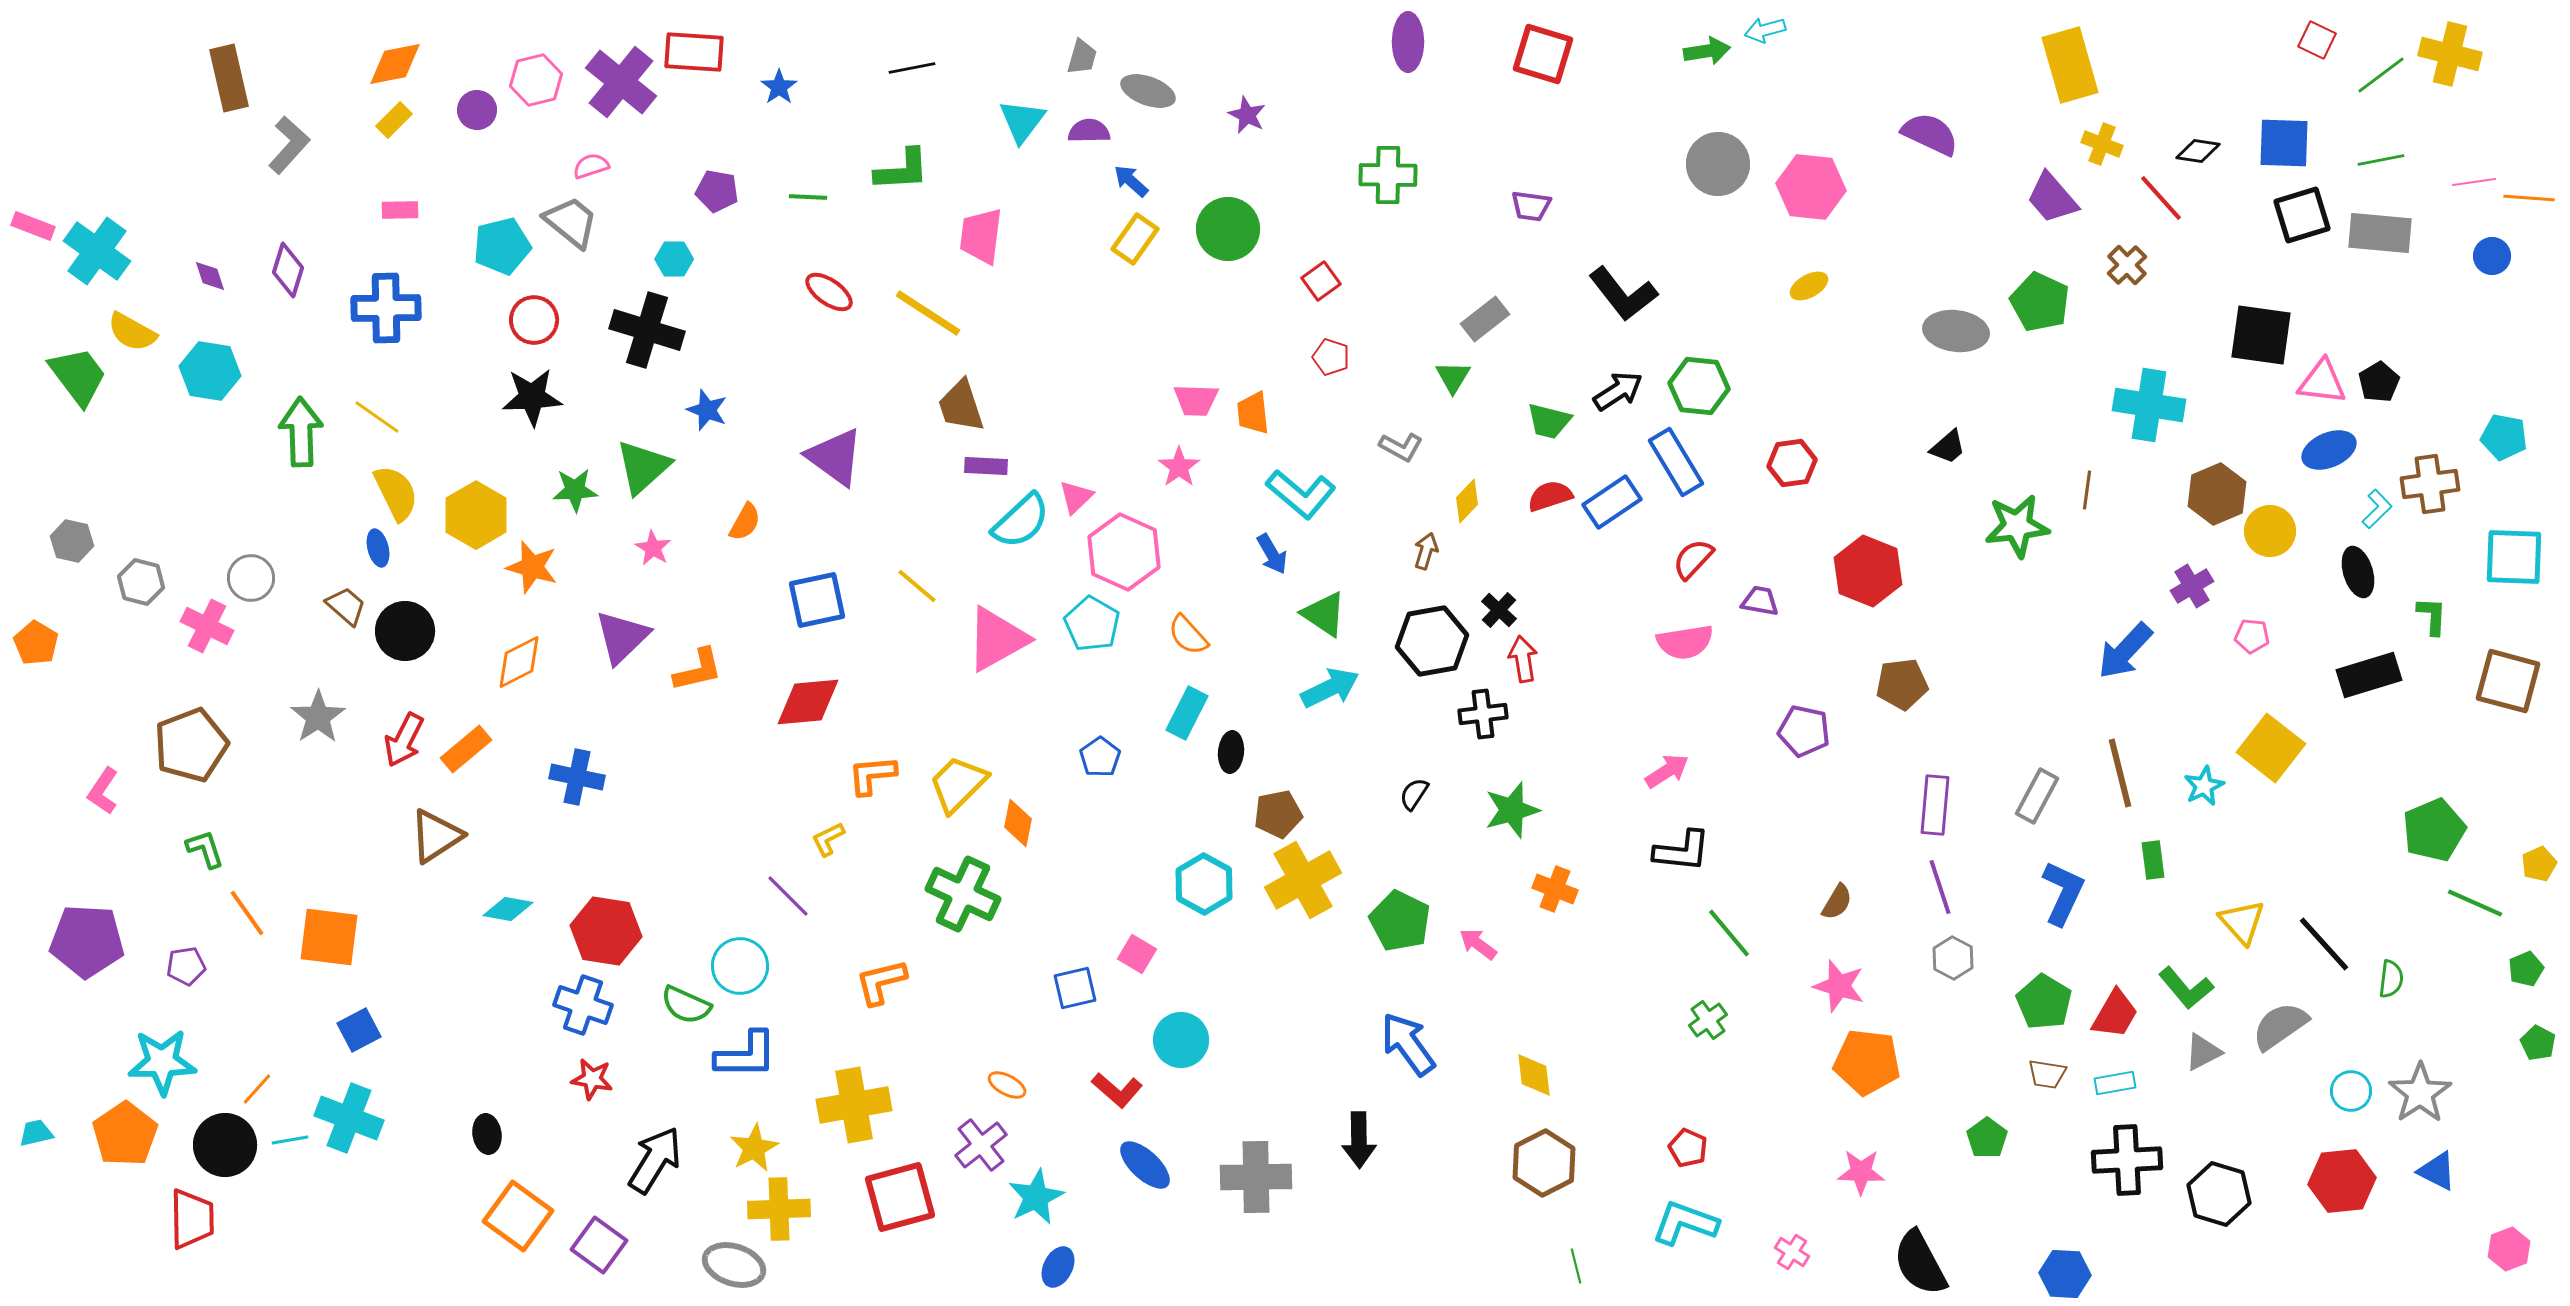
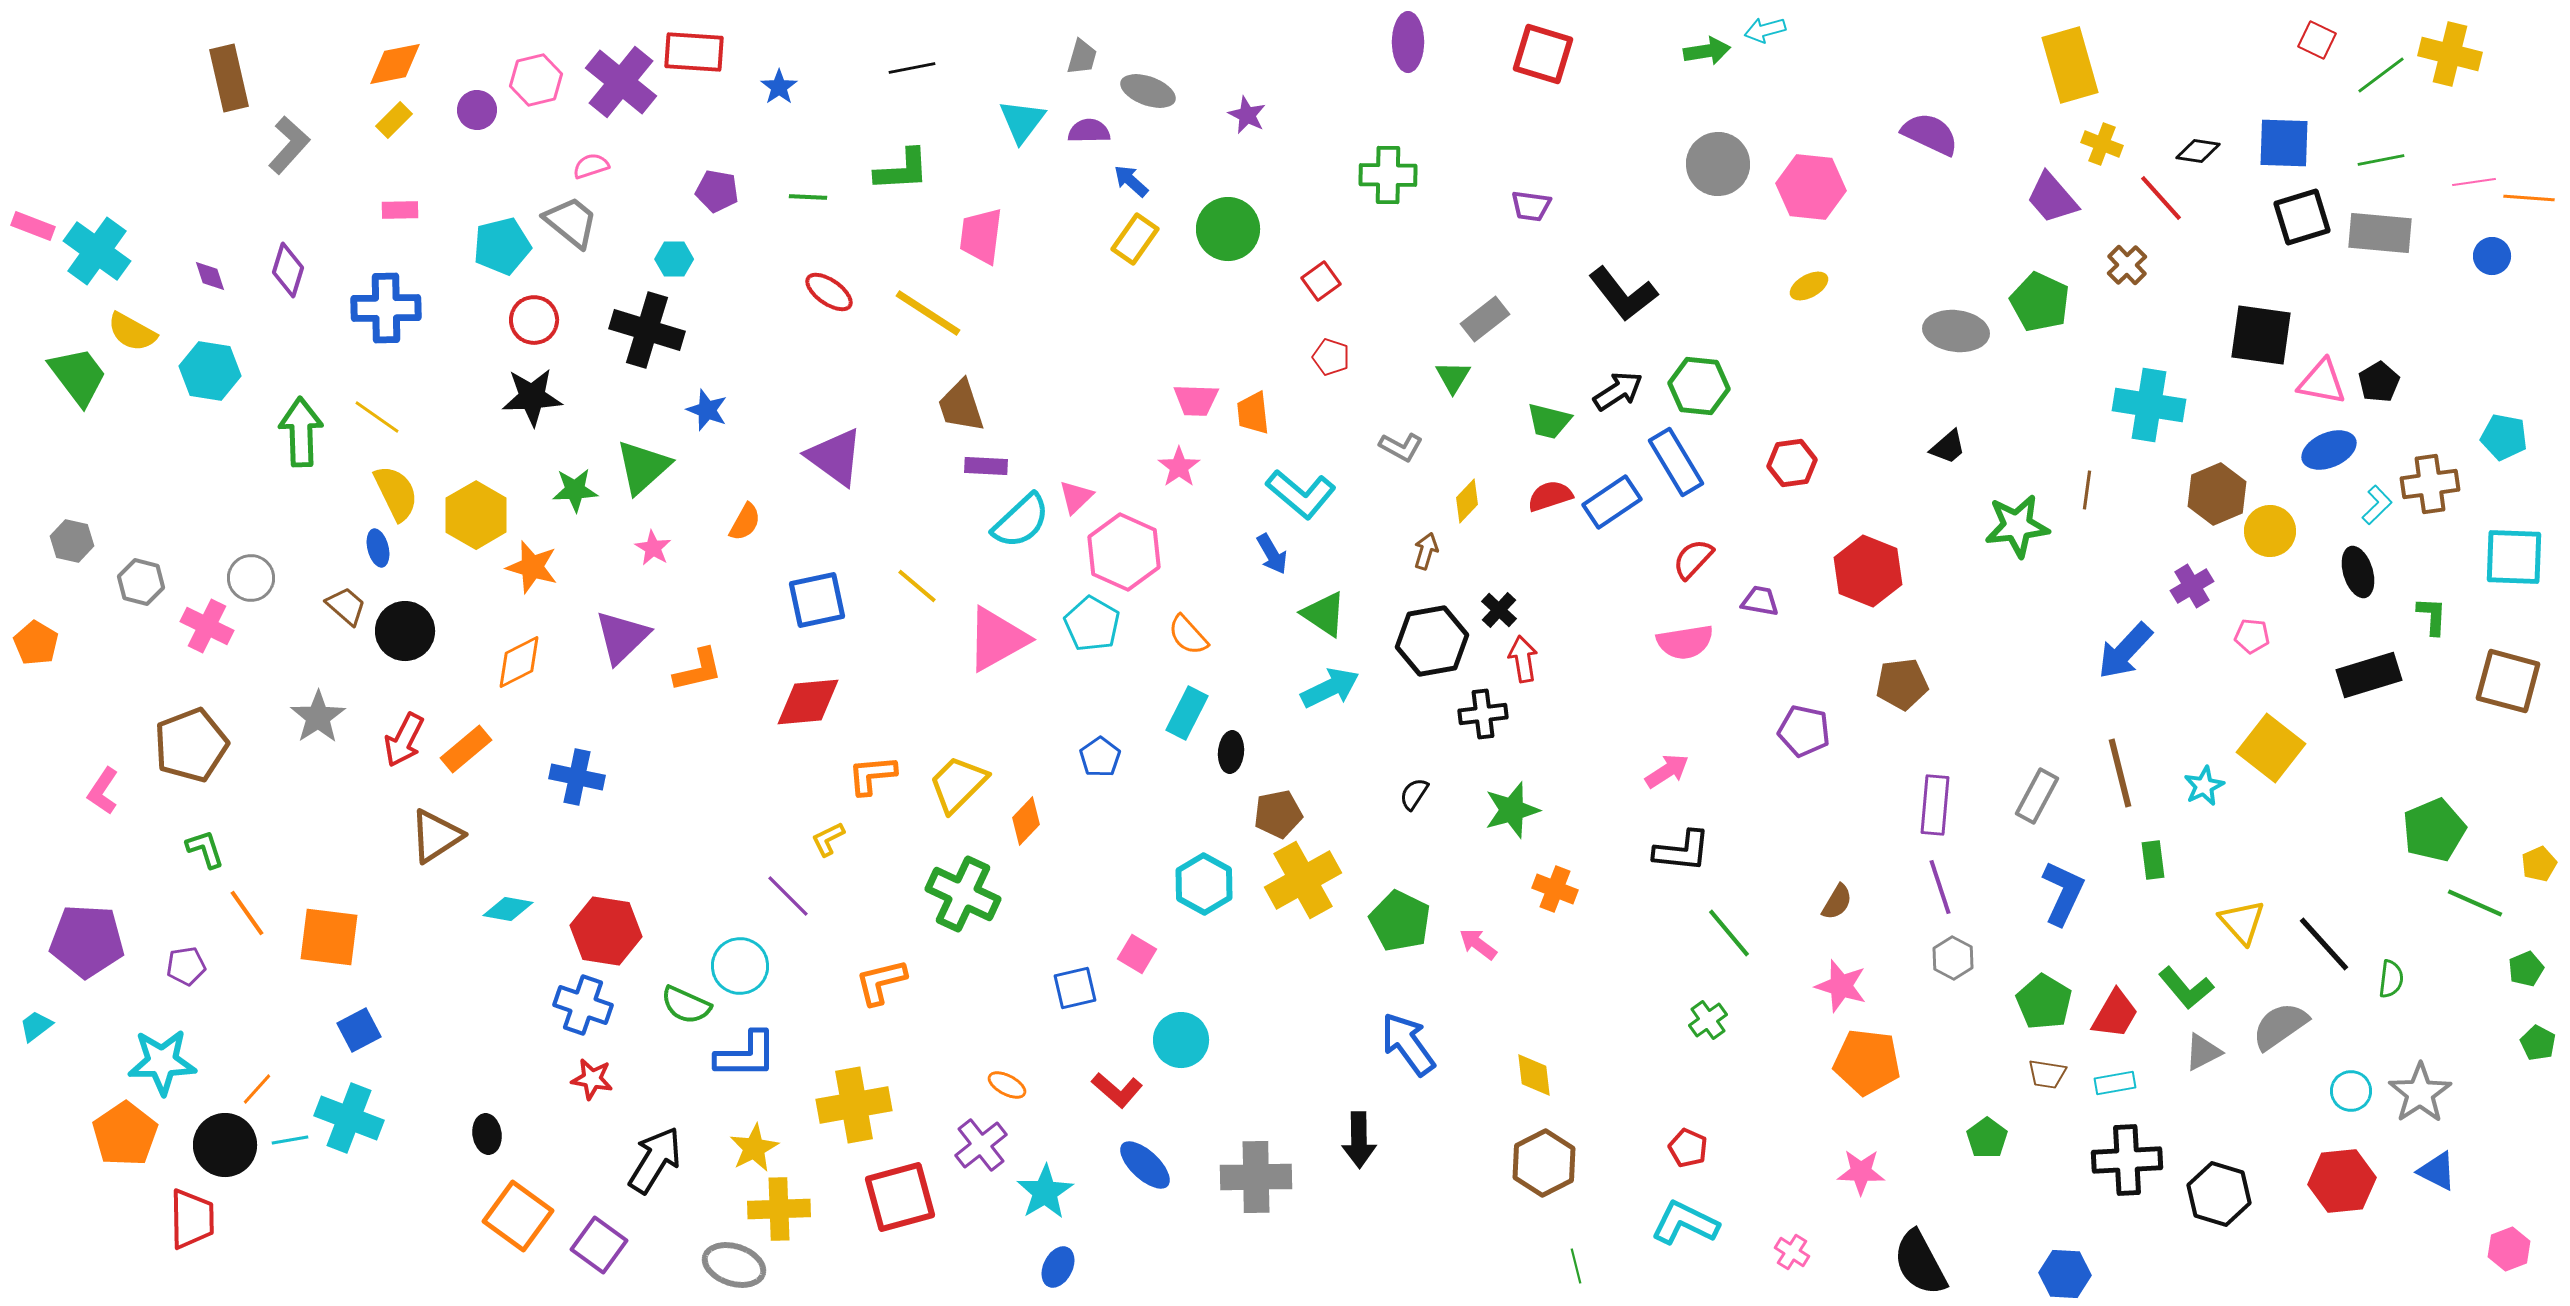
black square at (2302, 215): moved 2 px down
pink triangle at (2322, 382): rotated 4 degrees clockwise
cyan L-shape at (2377, 509): moved 4 px up
orange diamond at (1018, 823): moved 8 px right, 2 px up; rotated 33 degrees clockwise
pink star at (1839, 986): moved 2 px right
cyan trapezoid at (36, 1133): moved 107 px up; rotated 24 degrees counterclockwise
cyan star at (1036, 1197): moved 9 px right, 5 px up; rotated 6 degrees counterclockwise
cyan L-shape at (1685, 1223): rotated 6 degrees clockwise
